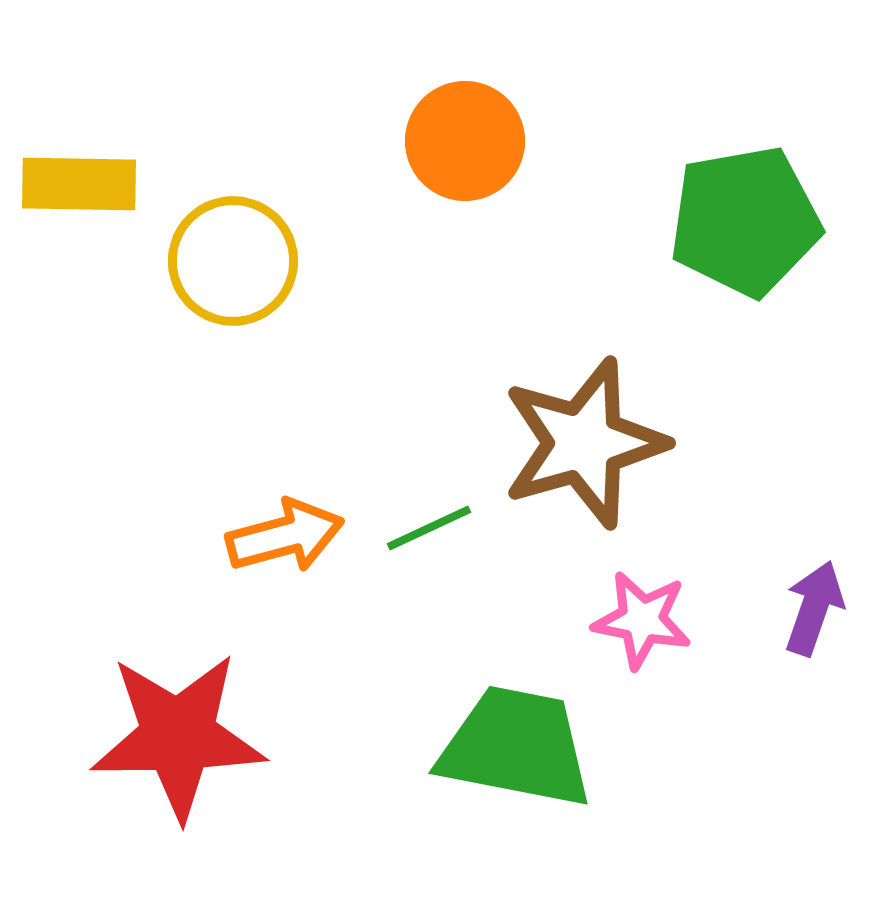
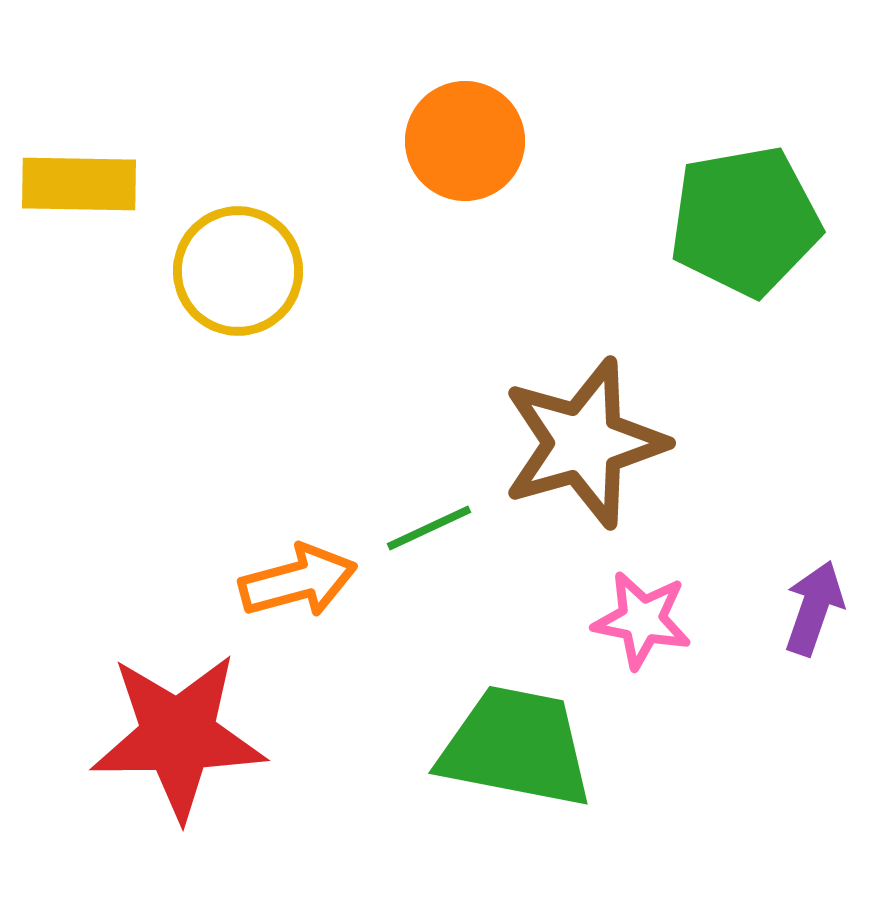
yellow circle: moved 5 px right, 10 px down
orange arrow: moved 13 px right, 45 px down
